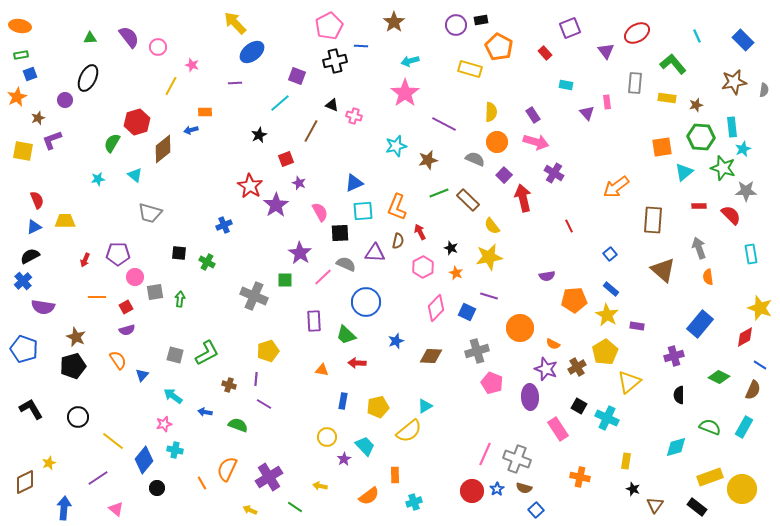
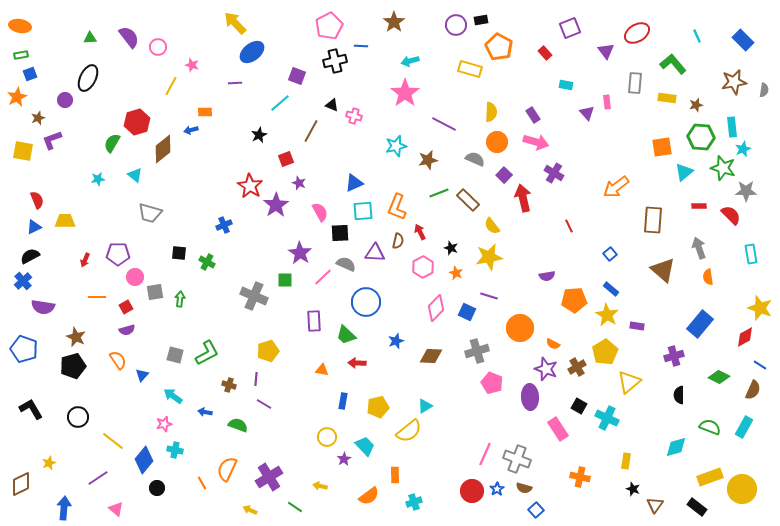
brown diamond at (25, 482): moved 4 px left, 2 px down
